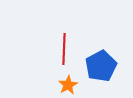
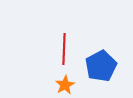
orange star: moved 3 px left
